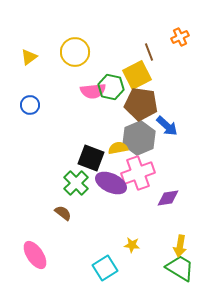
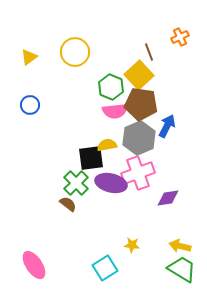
yellow square: moved 2 px right; rotated 16 degrees counterclockwise
green hexagon: rotated 10 degrees clockwise
pink semicircle: moved 22 px right, 20 px down
blue arrow: rotated 105 degrees counterclockwise
yellow semicircle: moved 11 px left, 3 px up
black square: rotated 28 degrees counterclockwise
purple ellipse: rotated 12 degrees counterclockwise
brown semicircle: moved 5 px right, 9 px up
yellow arrow: rotated 95 degrees clockwise
pink ellipse: moved 1 px left, 10 px down
green trapezoid: moved 2 px right, 1 px down
